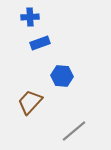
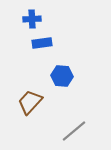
blue cross: moved 2 px right, 2 px down
blue rectangle: moved 2 px right; rotated 12 degrees clockwise
